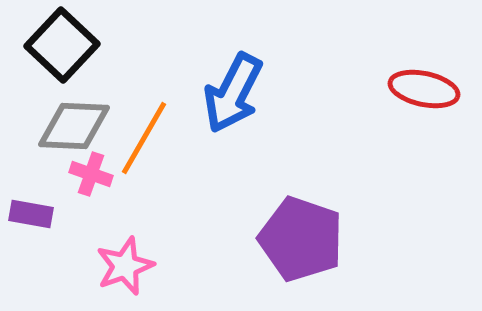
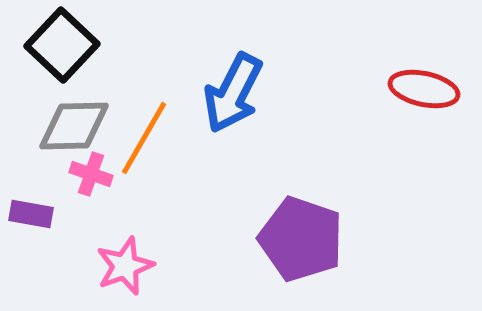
gray diamond: rotated 4 degrees counterclockwise
